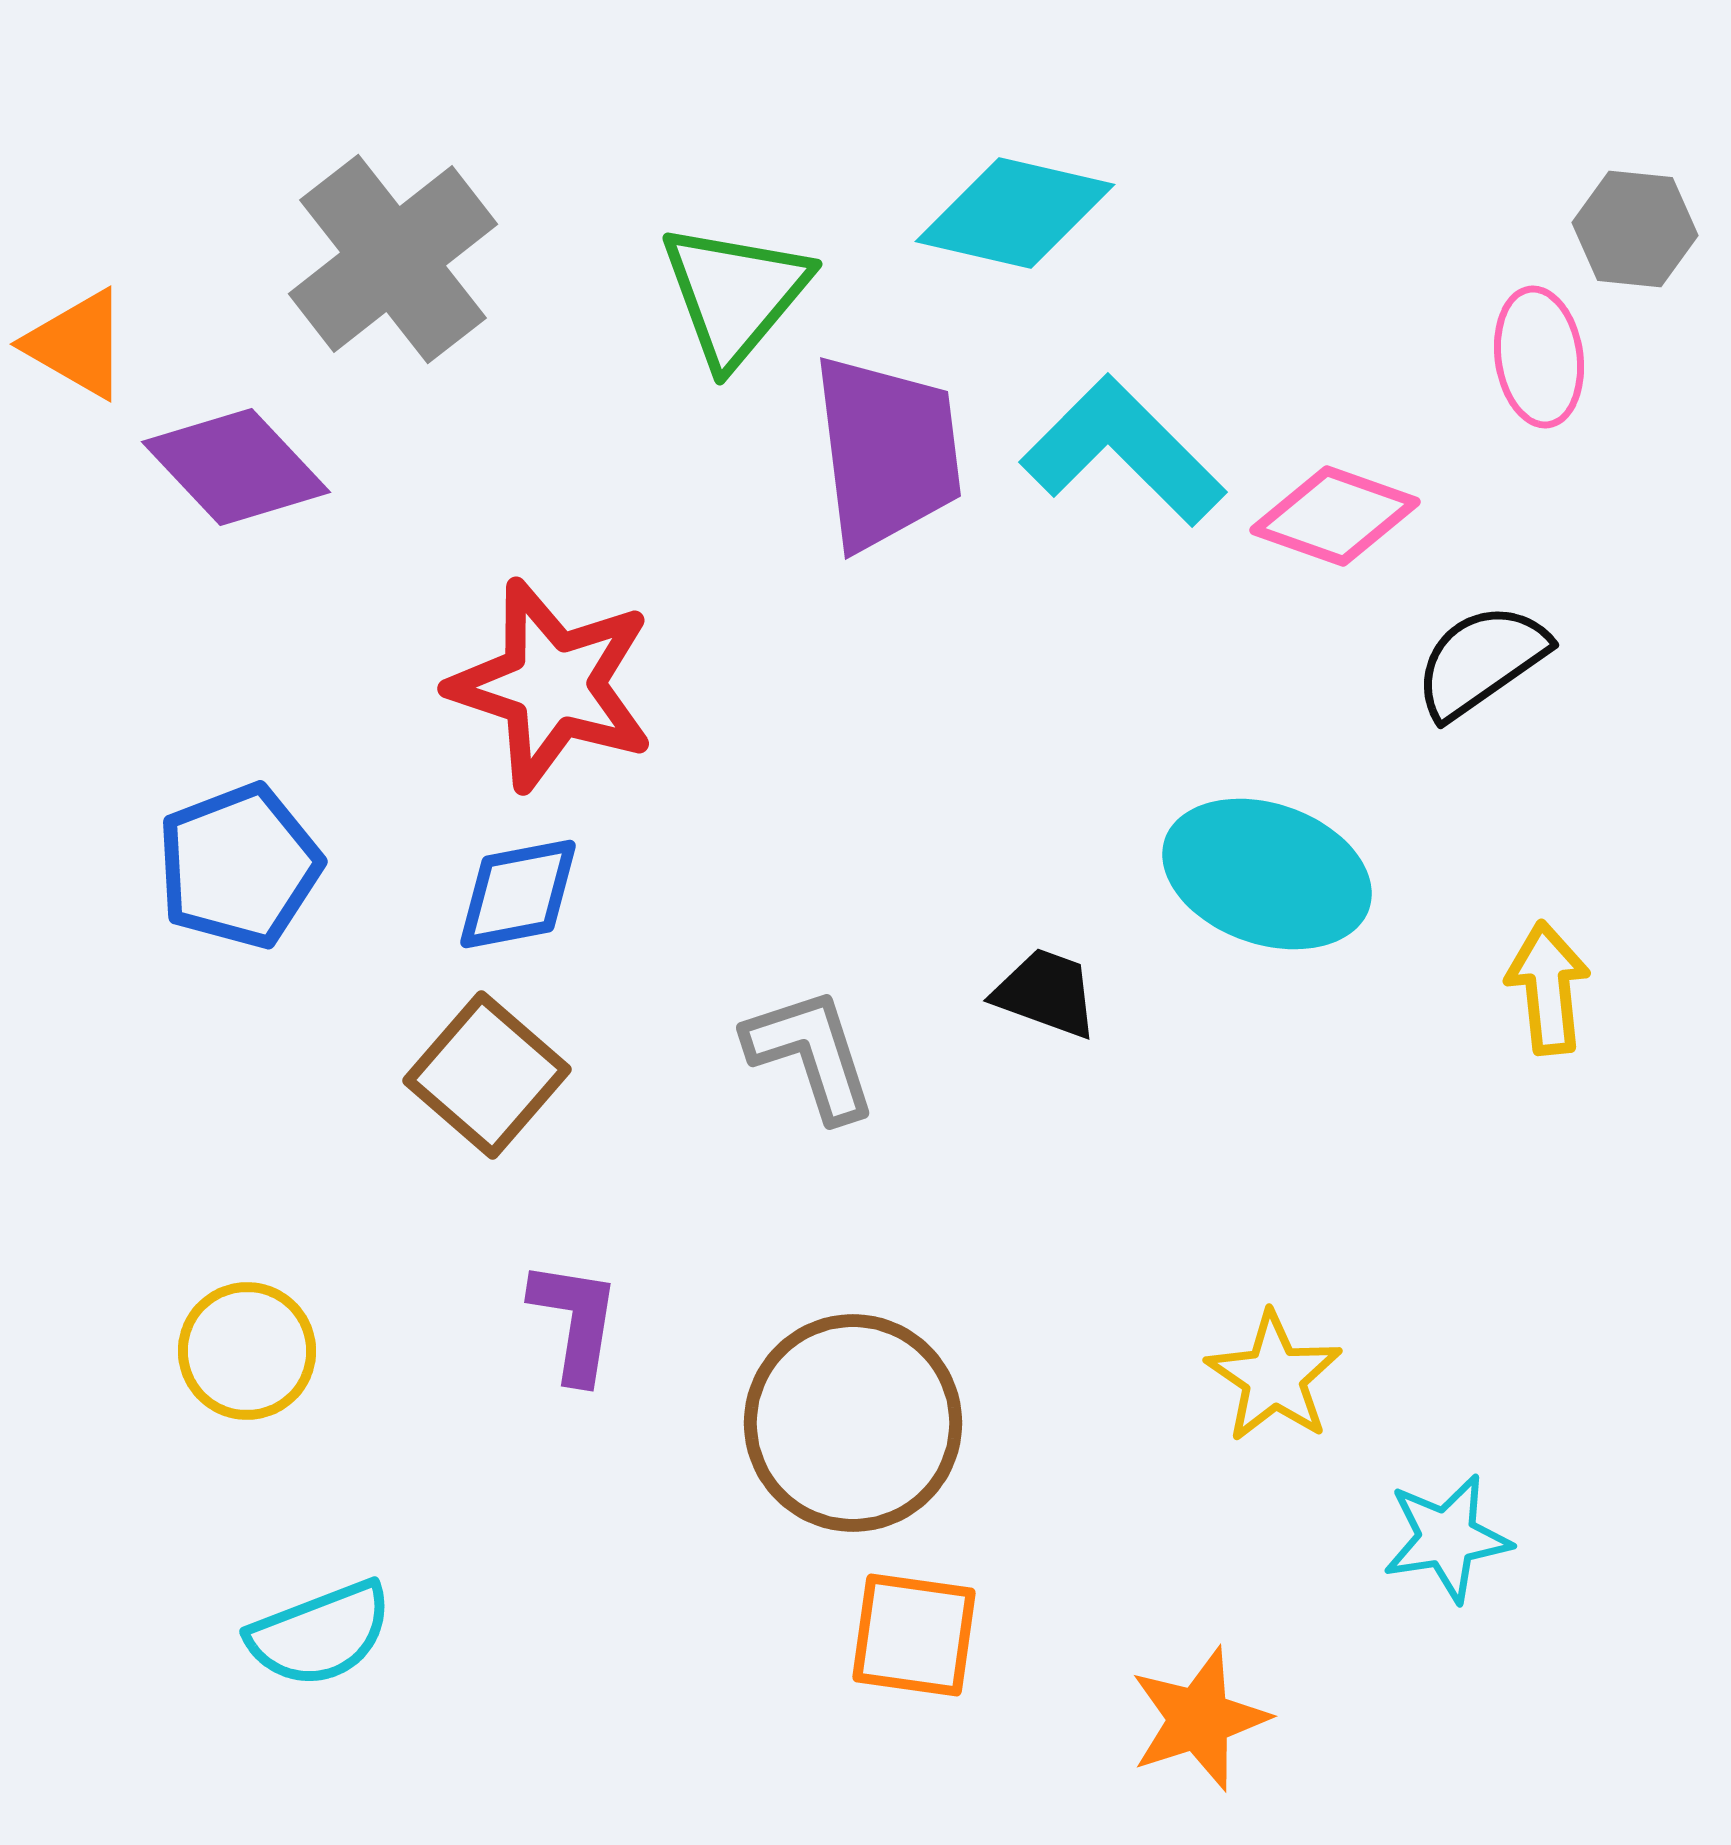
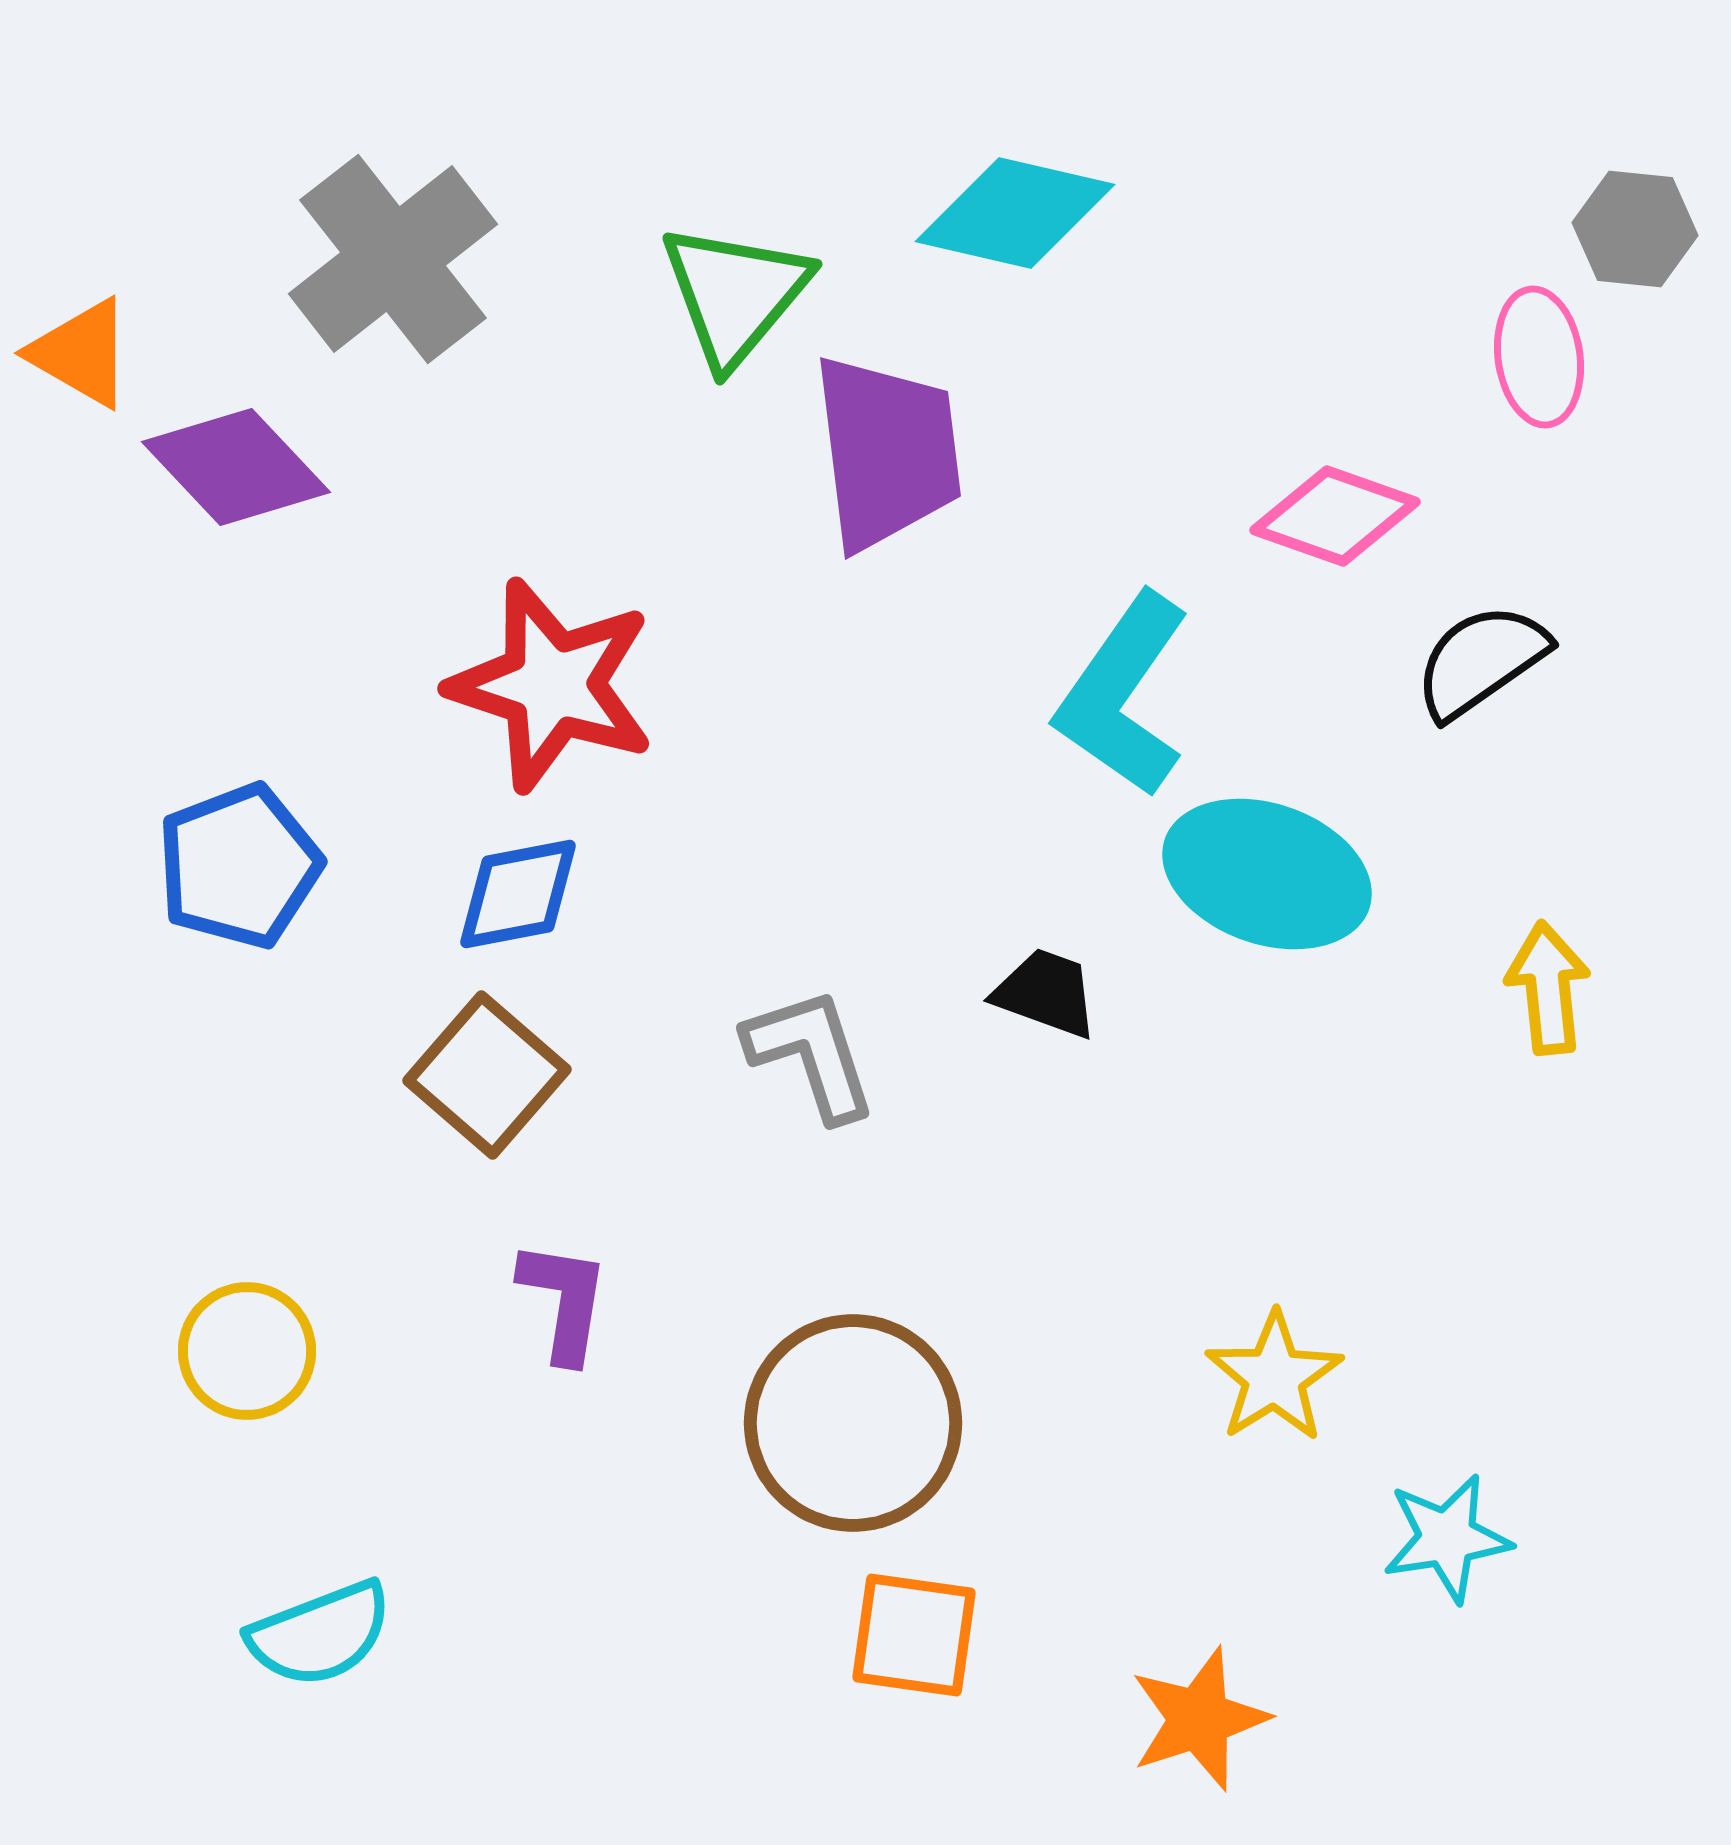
orange triangle: moved 4 px right, 9 px down
cyan L-shape: moved 244 px down; rotated 100 degrees counterclockwise
purple L-shape: moved 11 px left, 20 px up
yellow star: rotated 6 degrees clockwise
